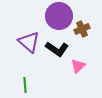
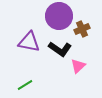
purple triangle: rotated 30 degrees counterclockwise
black L-shape: moved 3 px right
green line: rotated 63 degrees clockwise
